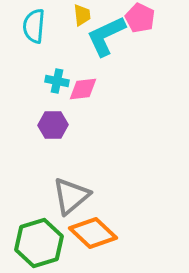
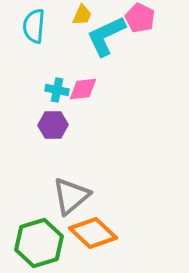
yellow trapezoid: rotated 30 degrees clockwise
cyan cross: moved 9 px down
